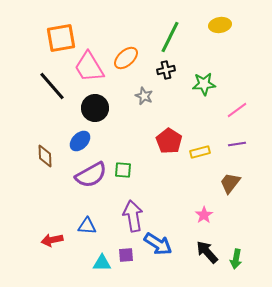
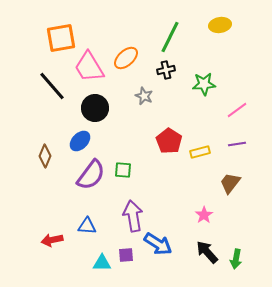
brown diamond: rotated 25 degrees clockwise
purple semicircle: rotated 24 degrees counterclockwise
